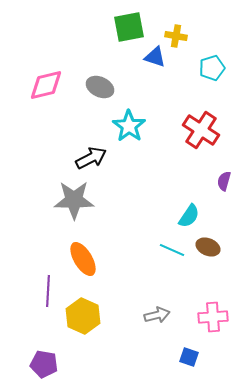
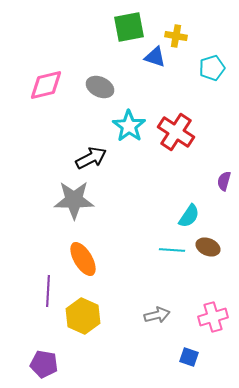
red cross: moved 25 px left, 2 px down
cyan line: rotated 20 degrees counterclockwise
pink cross: rotated 12 degrees counterclockwise
